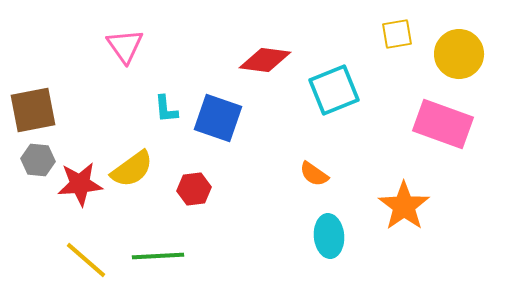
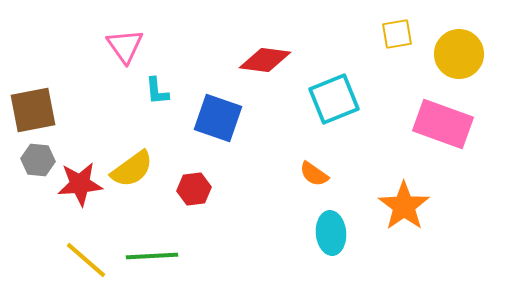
cyan square: moved 9 px down
cyan L-shape: moved 9 px left, 18 px up
cyan ellipse: moved 2 px right, 3 px up
green line: moved 6 px left
